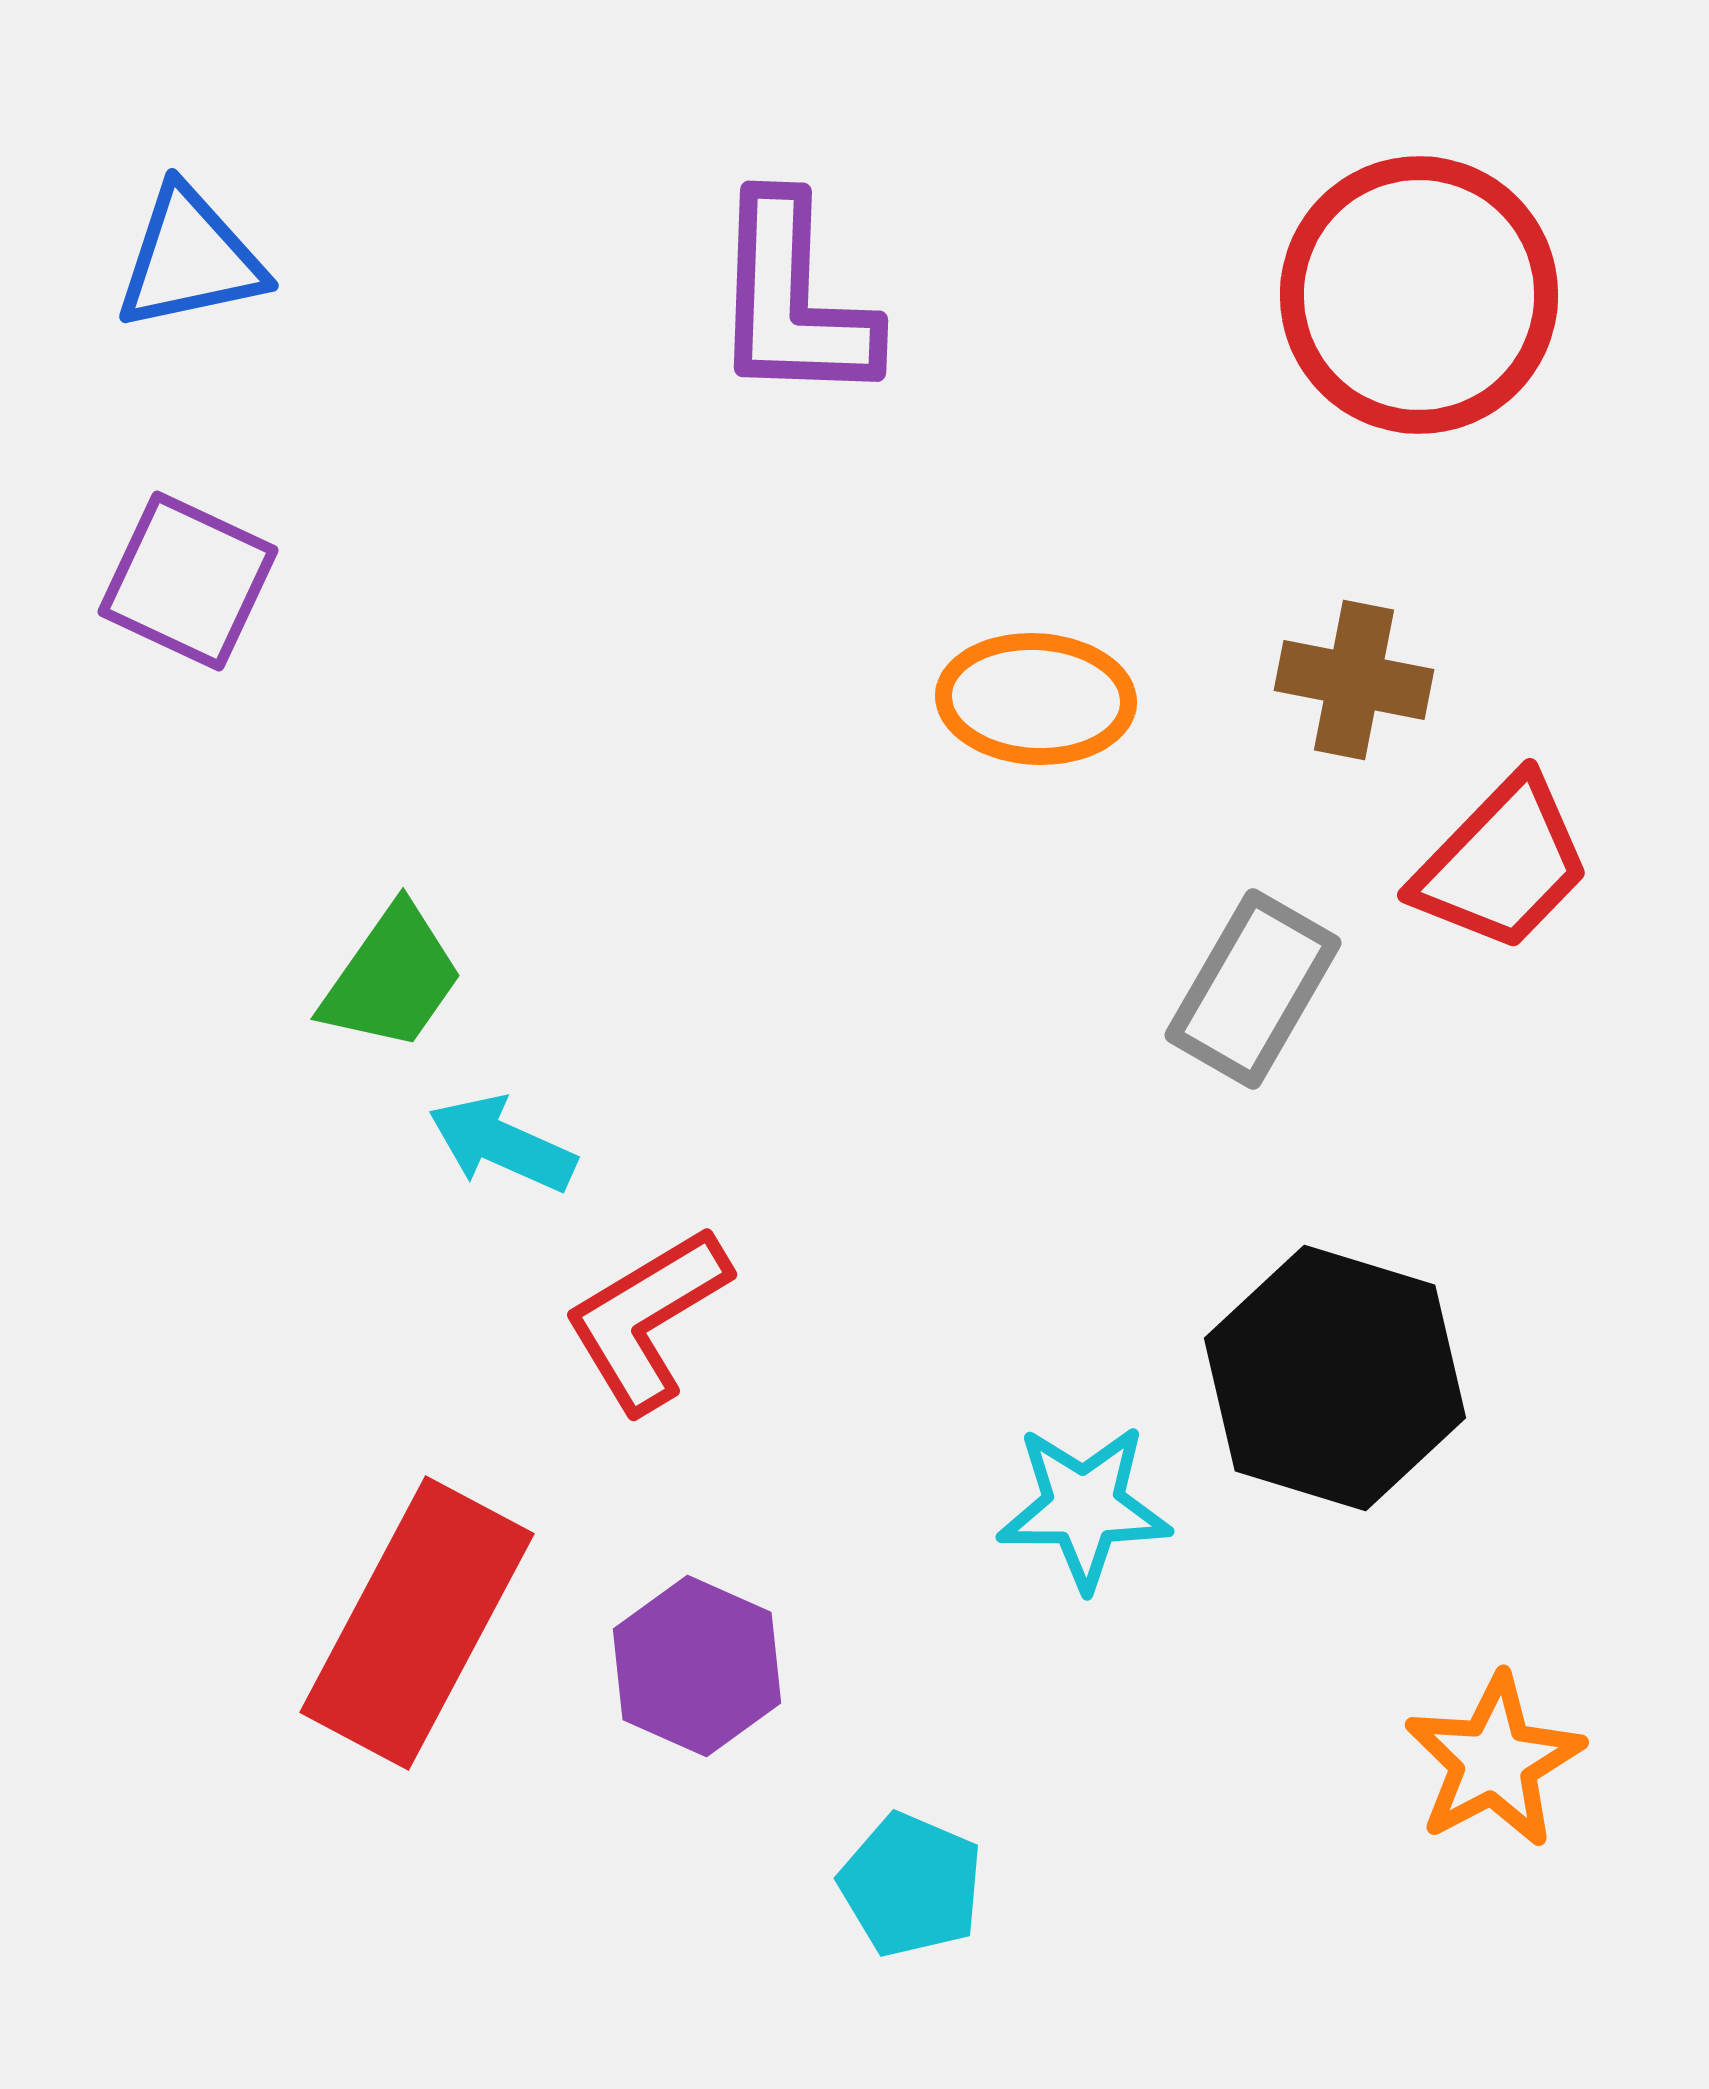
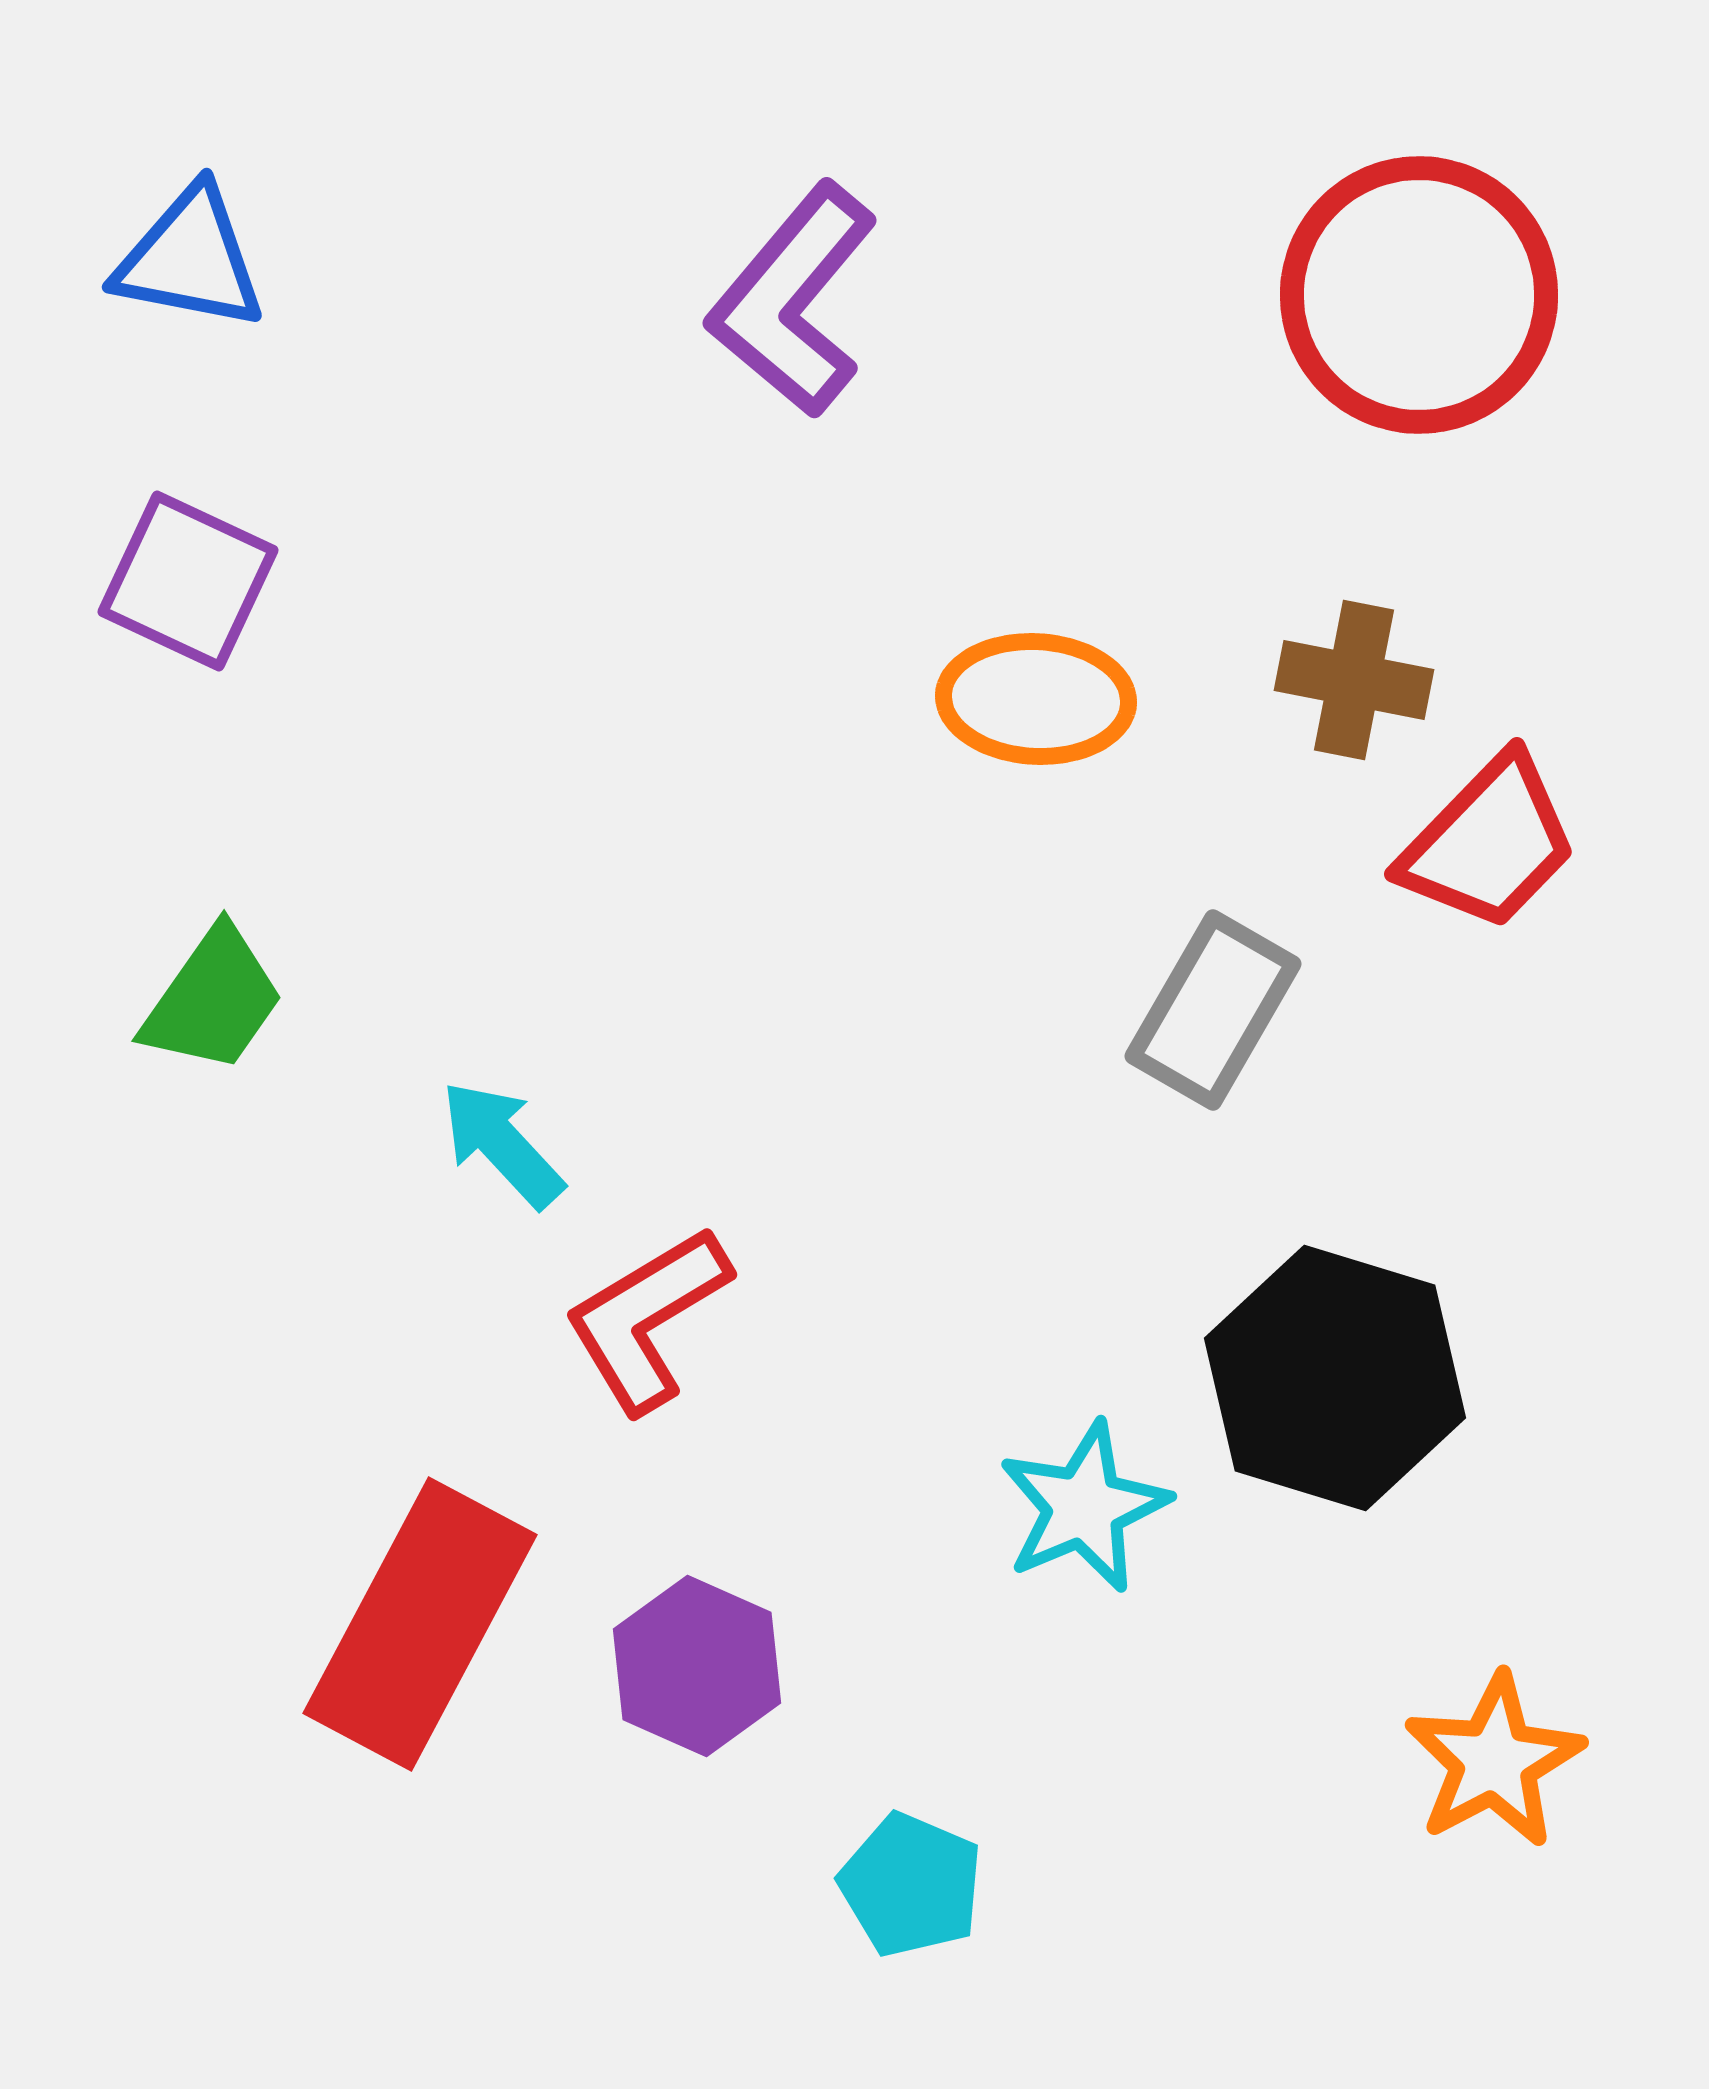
blue triangle: rotated 23 degrees clockwise
purple L-shape: rotated 38 degrees clockwise
red trapezoid: moved 13 px left, 21 px up
green trapezoid: moved 179 px left, 22 px down
gray rectangle: moved 40 px left, 21 px down
cyan arrow: rotated 23 degrees clockwise
cyan star: rotated 23 degrees counterclockwise
red rectangle: moved 3 px right, 1 px down
